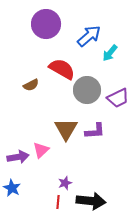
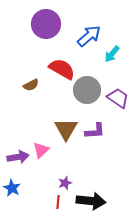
cyan arrow: moved 2 px right, 1 px down
purple trapezoid: rotated 120 degrees counterclockwise
